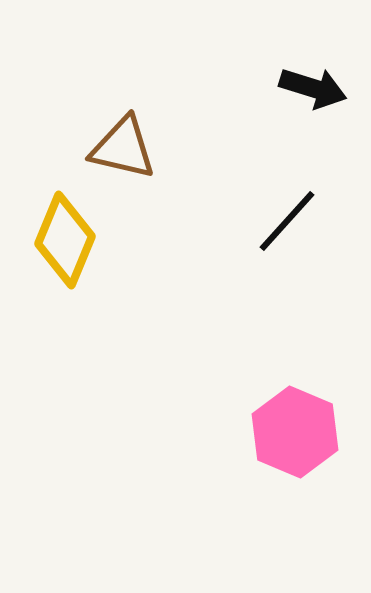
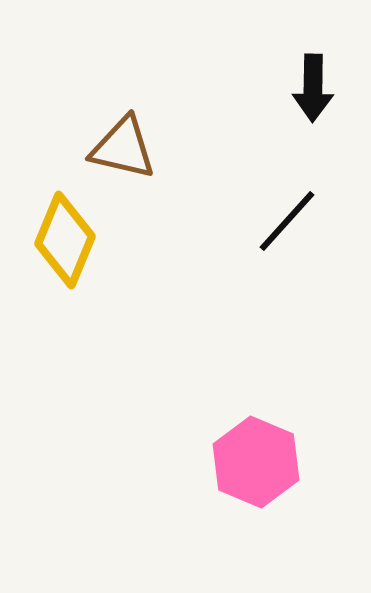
black arrow: rotated 74 degrees clockwise
pink hexagon: moved 39 px left, 30 px down
